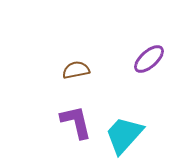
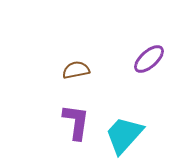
purple L-shape: rotated 21 degrees clockwise
